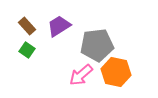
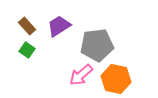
orange hexagon: moved 7 px down
